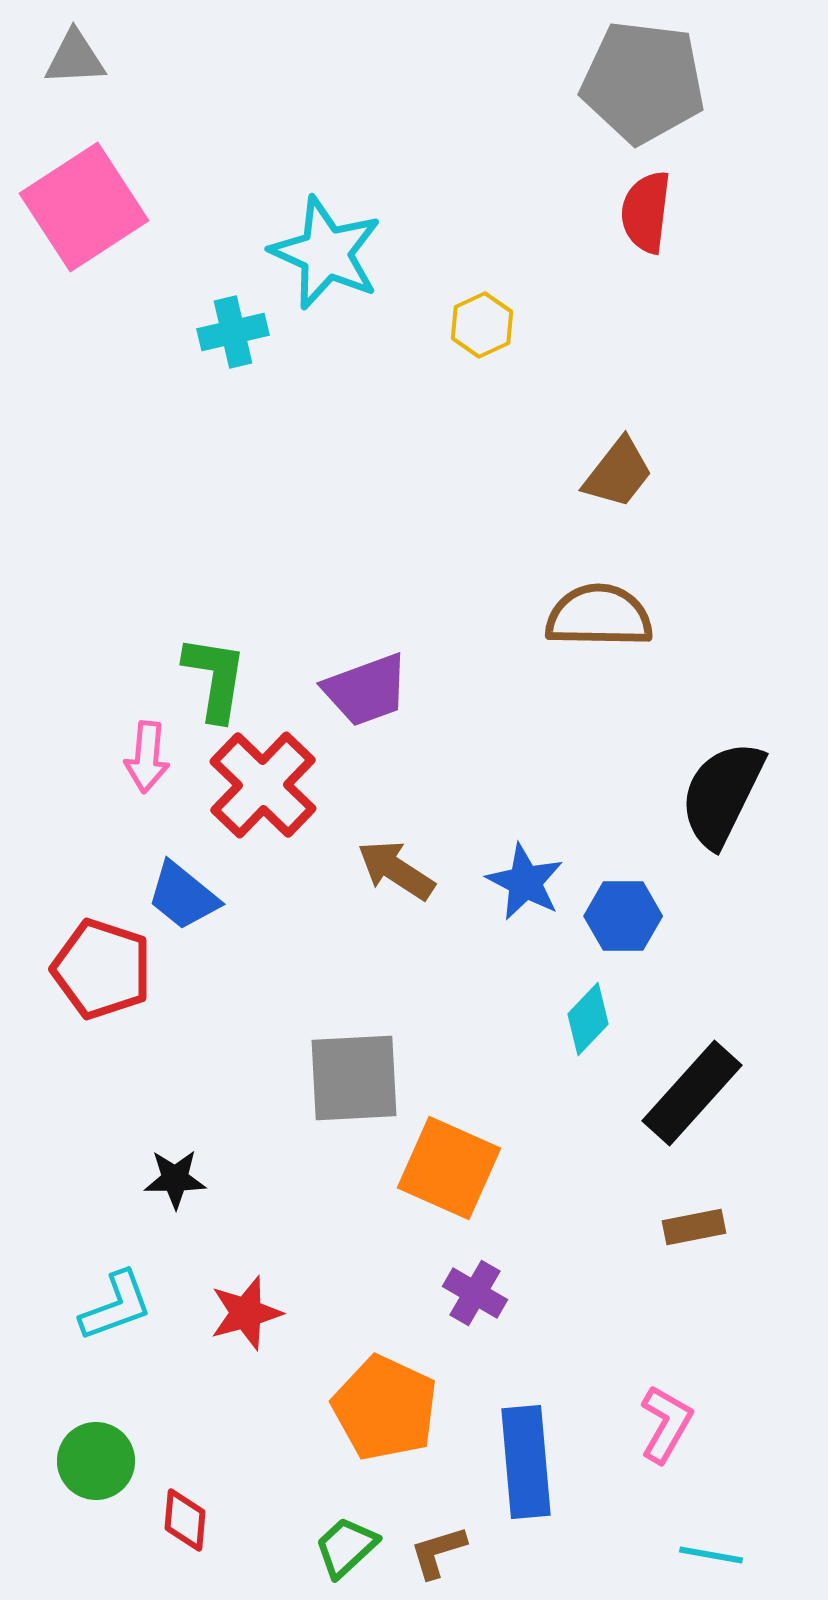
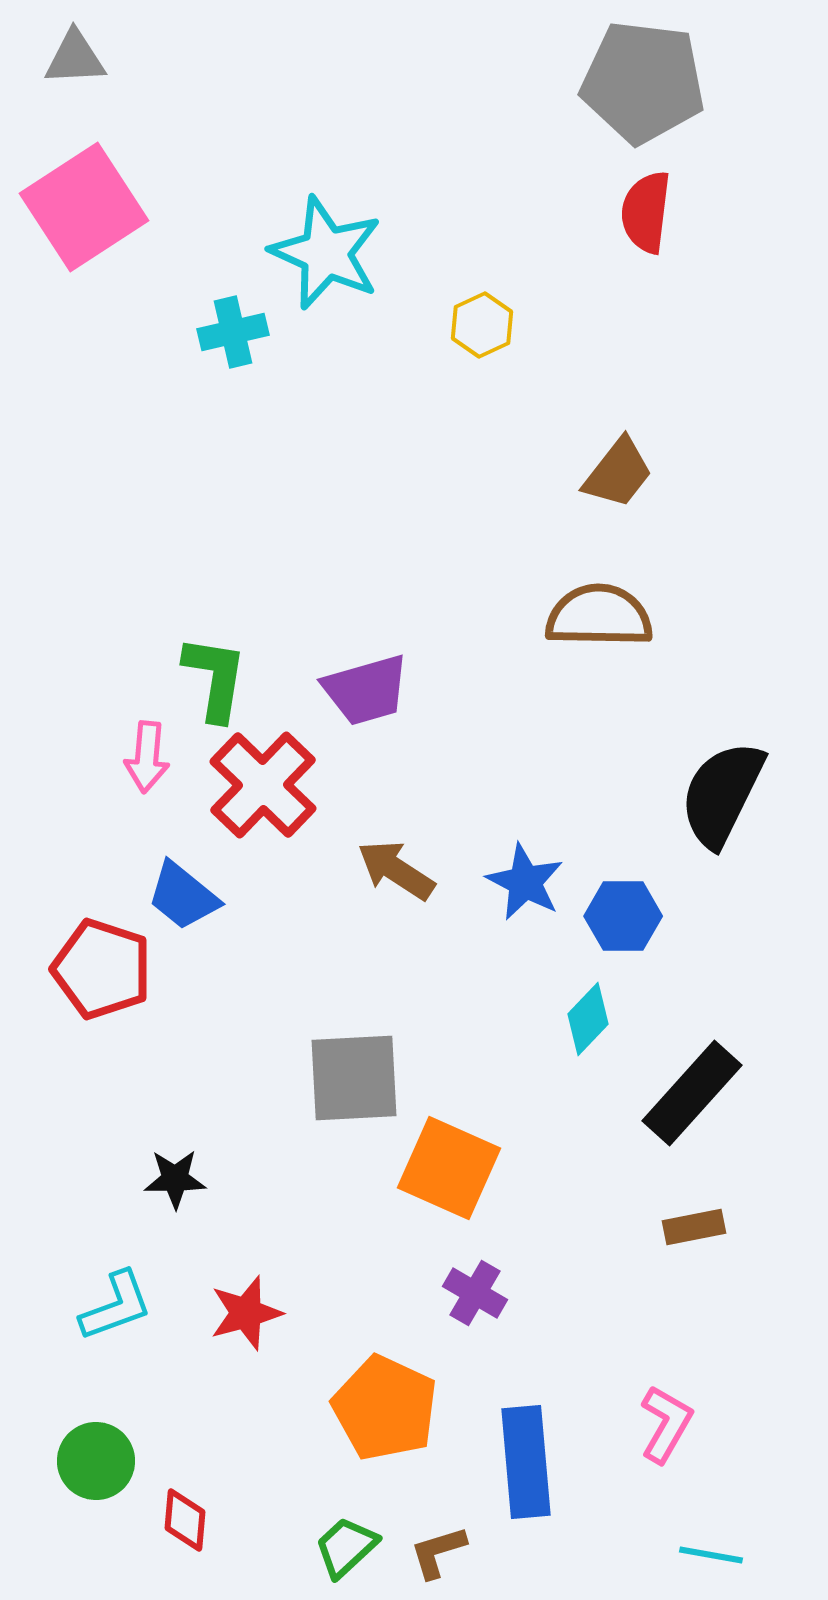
purple trapezoid: rotated 4 degrees clockwise
